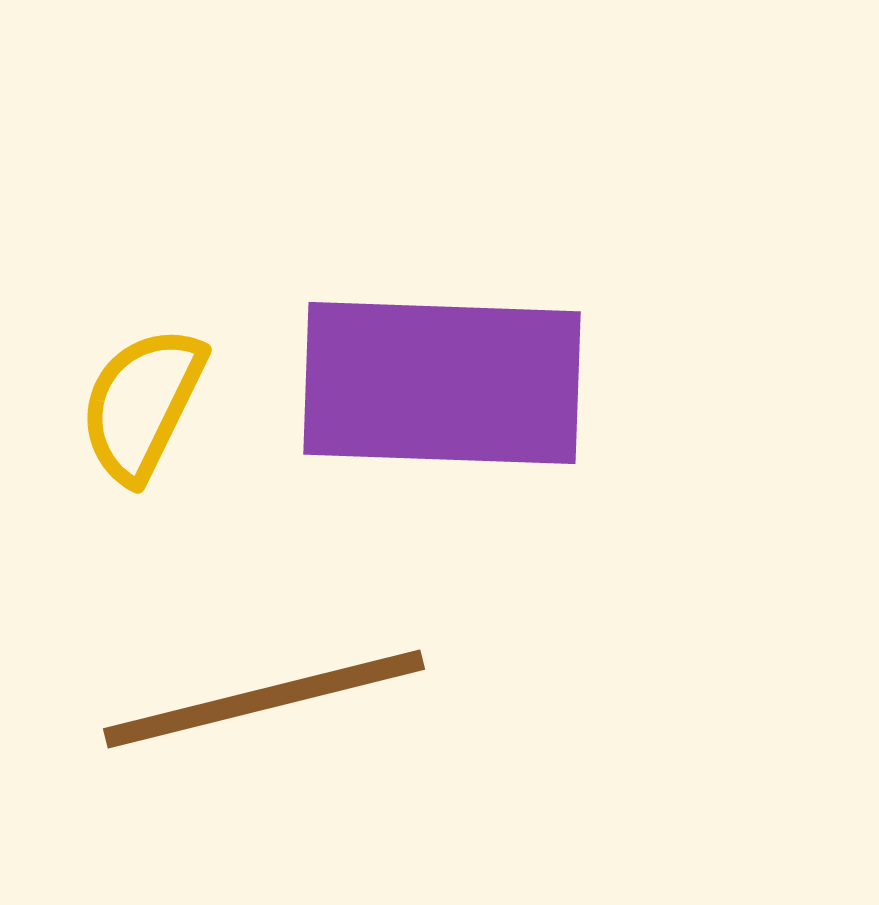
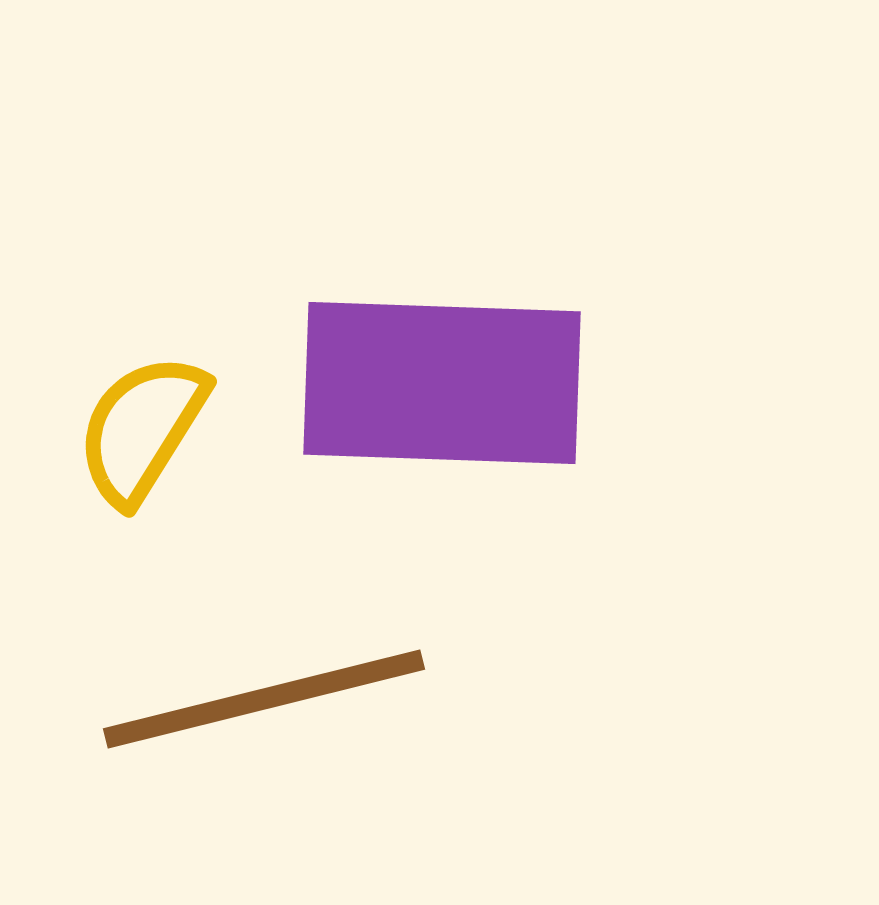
yellow semicircle: moved 25 px down; rotated 6 degrees clockwise
